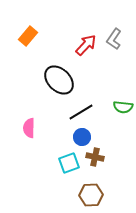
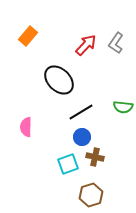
gray L-shape: moved 2 px right, 4 px down
pink semicircle: moved 3 px left, 1 px up
cyan square: moved 1 px left, 1 px down
brown hexagon: rotated 15 degrees counterclockwise
